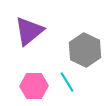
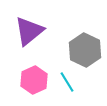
pink hexagon: moved 6 px up; rotated 24 degrees counterclockwise
